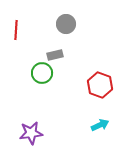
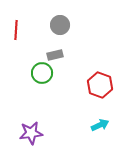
gray circle: moved 6 px left, 1 px down
